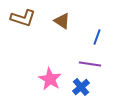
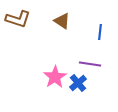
brown L-shape: moved 5 px left, 1 px down
blue line: moved 3 px right, 5 px up; rotated 14 degrees counterclockwise
pink star: moved 5 px right, 2 px up; rotated 10 degrees clockwise
blue cross: moved 3 px left, 4 px up
